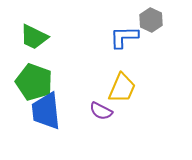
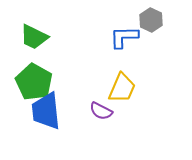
green pentagon: rotated 9 degrees clockwise
